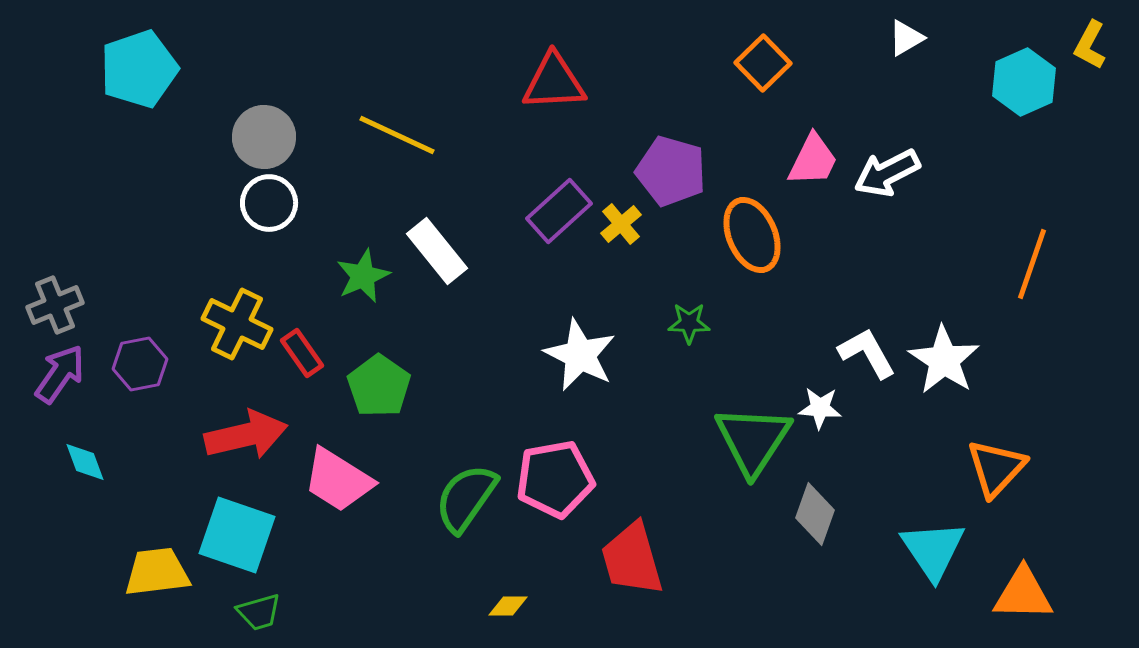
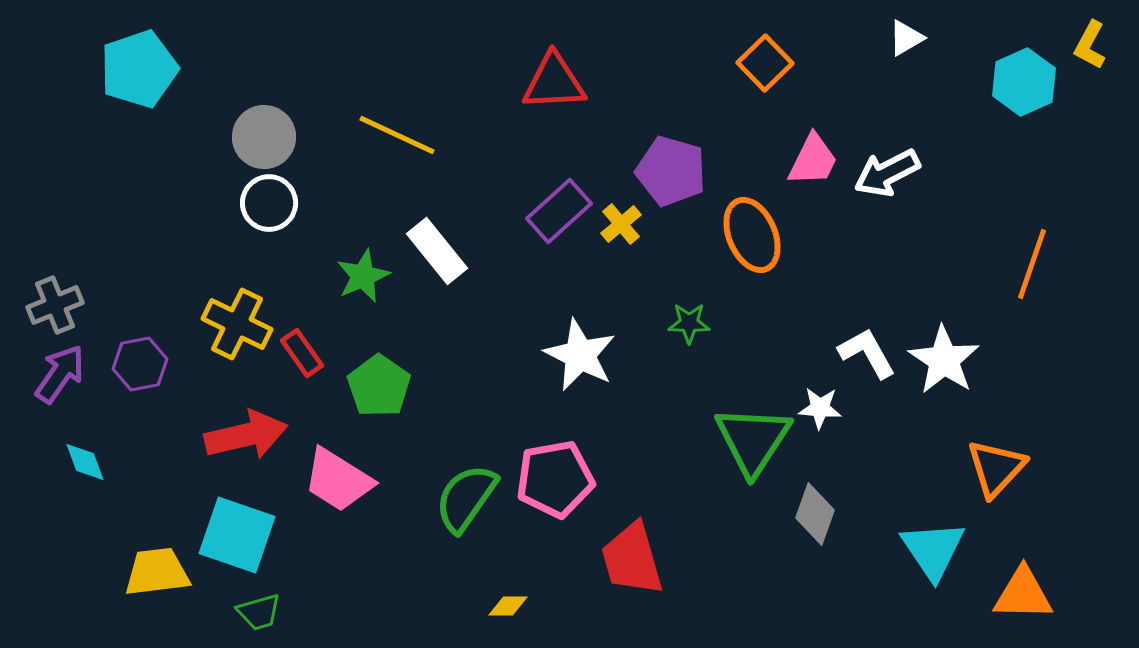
orange square at (763, 63): moved 2 px right
